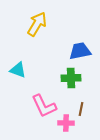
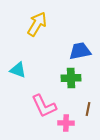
brown line: moved 7 px right
